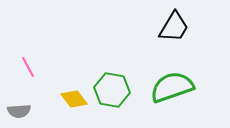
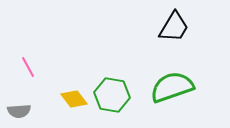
green hexagon: moved 5 px down
